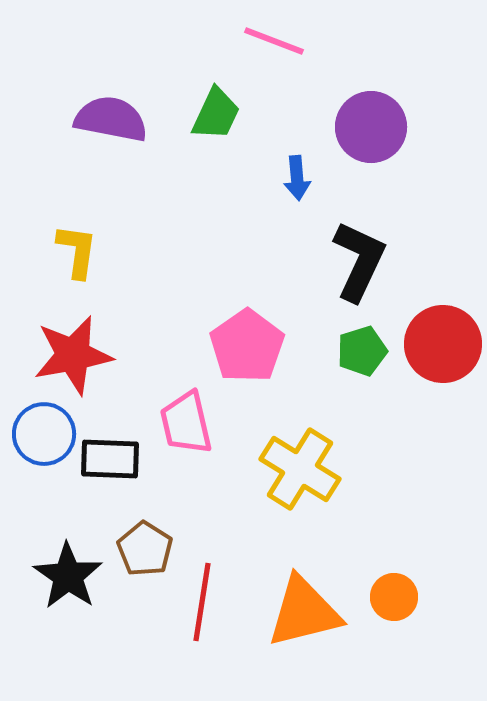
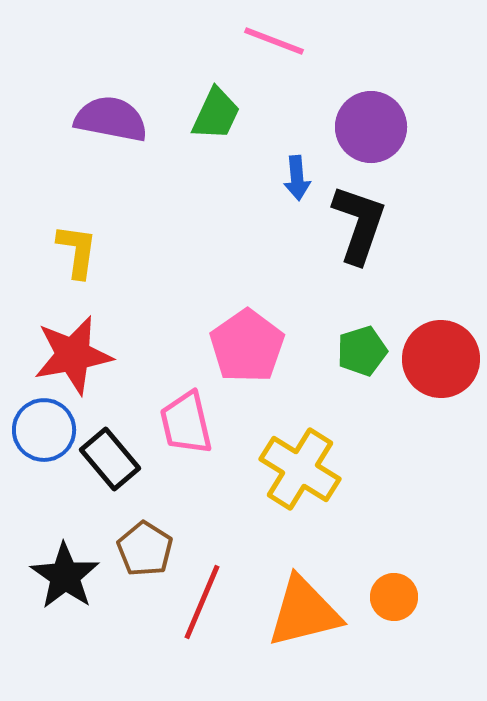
black L-shape: moved 37 px up; rotated 6 degrees counterclockwise
red circle: moved 2 px left, 15 px down
blue circle: moved 4 px up
black rectangle: rotated 48 degrees clockwise
black star: moved 3 px left
red line: rotated 14 degrees clockwise
